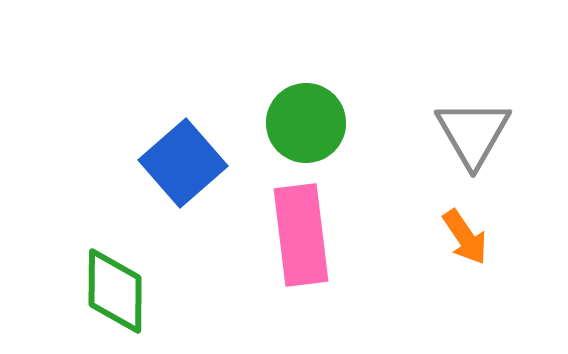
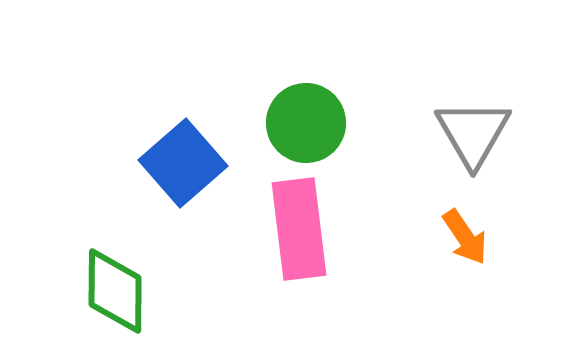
pink rectangle: moved 2 px left, 6 px up
